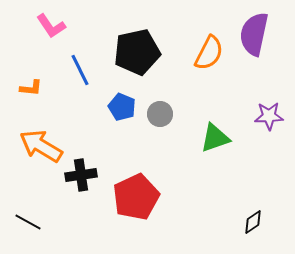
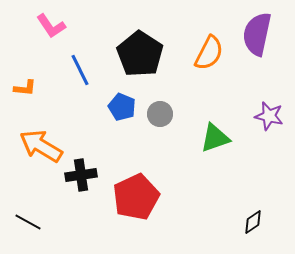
purple semicircle: moved 3 px right
black pentagon: moved 3 px right, 2 px down; rotated 27 degrees counterclockwise
orange L-shape: moved 6 px left
purple star: rotated 16 degrees clockwise
